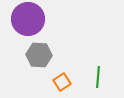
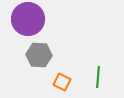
orange square: rotated 30 degrees counterclockwise
